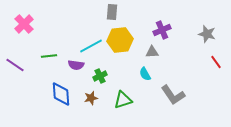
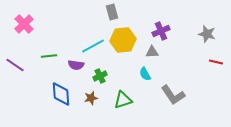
gray rectangle: rotated 21 degrees counterclockwise
purple cross: moved 1 px left, 1 px down
yellow hexagon: moved 3 px right
cyan line: moved 2 px right
red line: rotated 40 degrees counterclockwise
